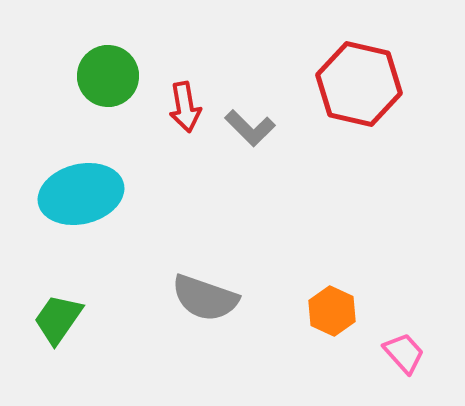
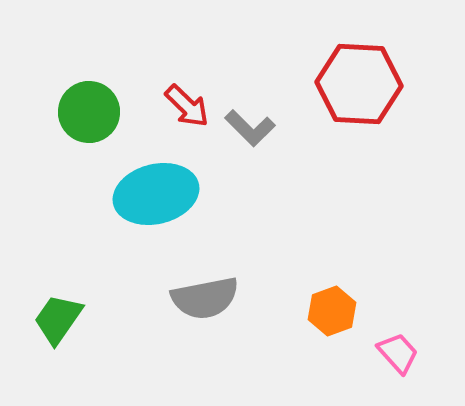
green circle: moved 19 px left, 36 px down
red hexagon: rotated 10 degrees counterclockwise
red arrow: moved 2 px right, 1 px up; rotated 36 degrees counterclockwise
cyan ellipse: moved 75 px right
gray semicircle: rotated 30 degrees counterclockwise
orange hexagon: rotated 15 degrees clockwise
pink trapezoid: moved 6 px left
